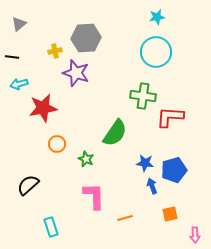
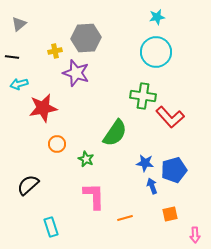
red L-shape: rotated 136 degrees counterclockwise
